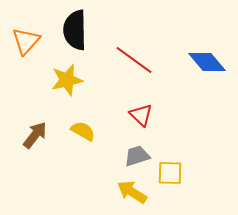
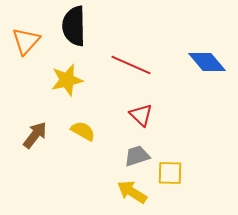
black semicircle: moved 1 px left, 4 px up
red line: moved 3 px left, 5 px down; rotated 12 degrees counterclockwise
